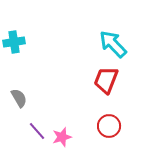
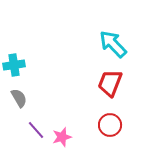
cyan cross: moved 23 px down
red trapezoid: moved 4 px right, 3 px down
red circle: moved 1 px right, 1 px up
purple line: moved 1 px left, 1 px up
